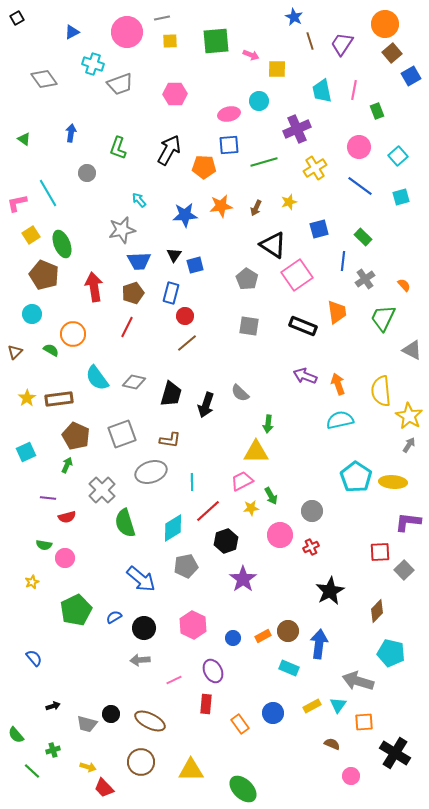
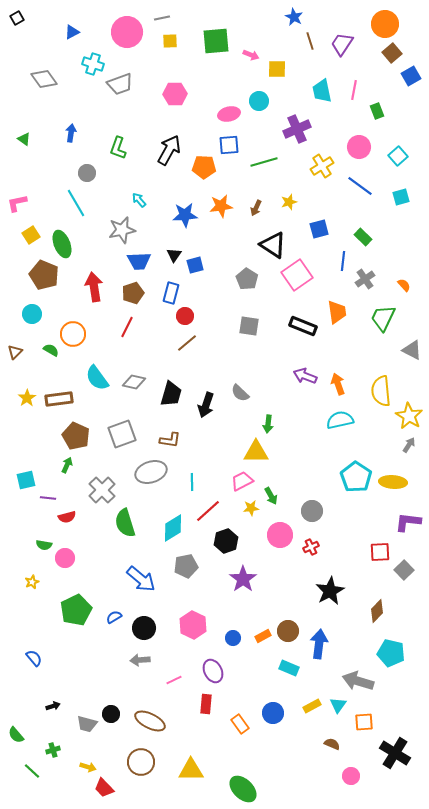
yellow cross at (315, 168): moved 7 px right, 2 px up
cyan line at (48, 193): moved 28 px right, 10 px down
cyan square at (26, 452): moved 28 px down; rotated 12 degrees clockwise
